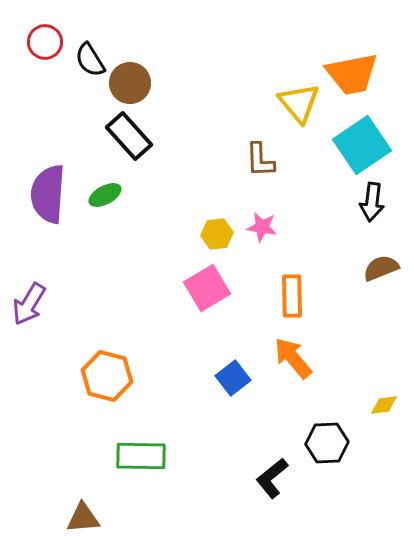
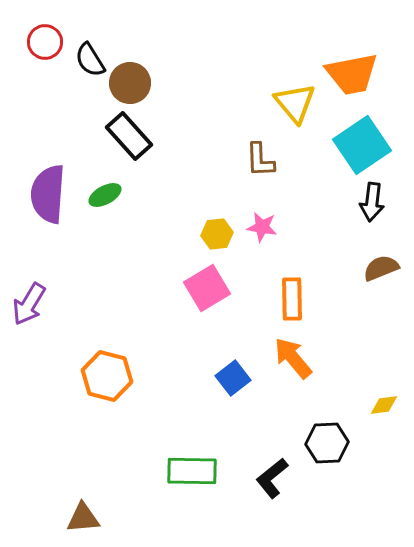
yellow triangle: moved 4 px left
orange rectangle: moved 3 px down
green rectangle: moved 51 px right, 15 px down
